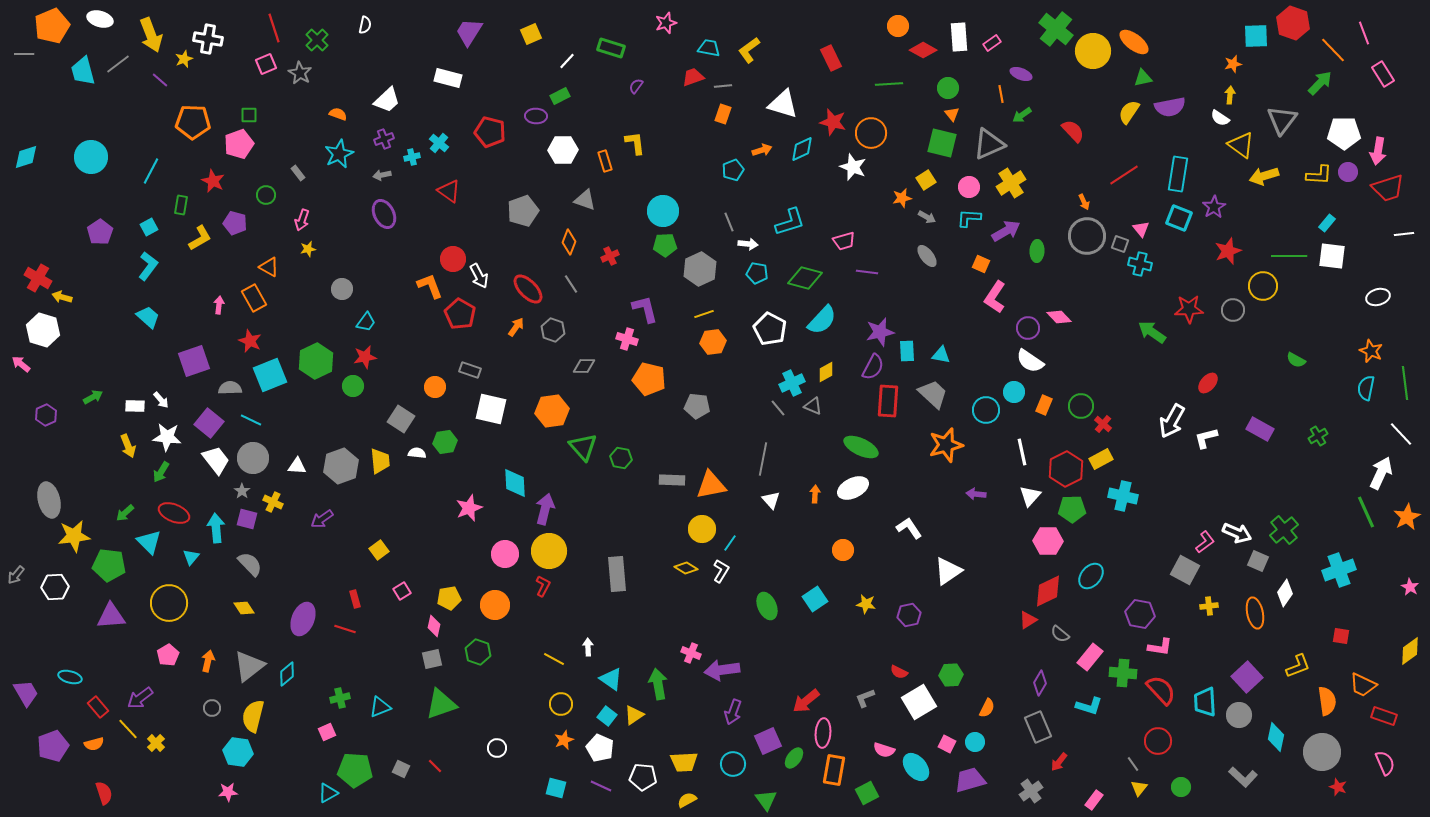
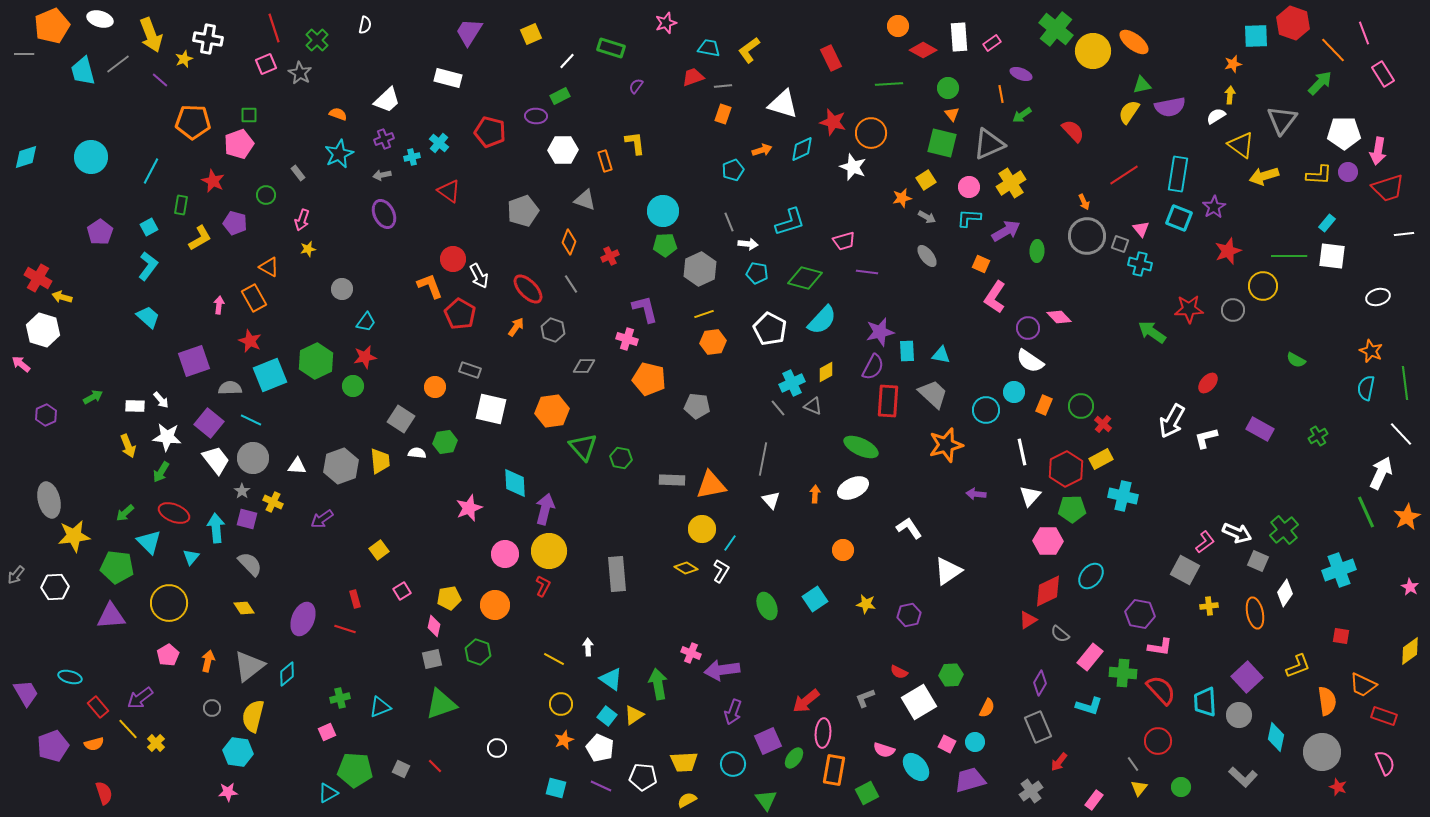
green triangle at (1143, 78): moved 1 px left, 7 px down
white semicircle at (1220, 118): moved 4 px left, 2 px up; rotated 114 degrees clockwise
green pentagon at (109, 565): moved 8 px right, 2 px down
